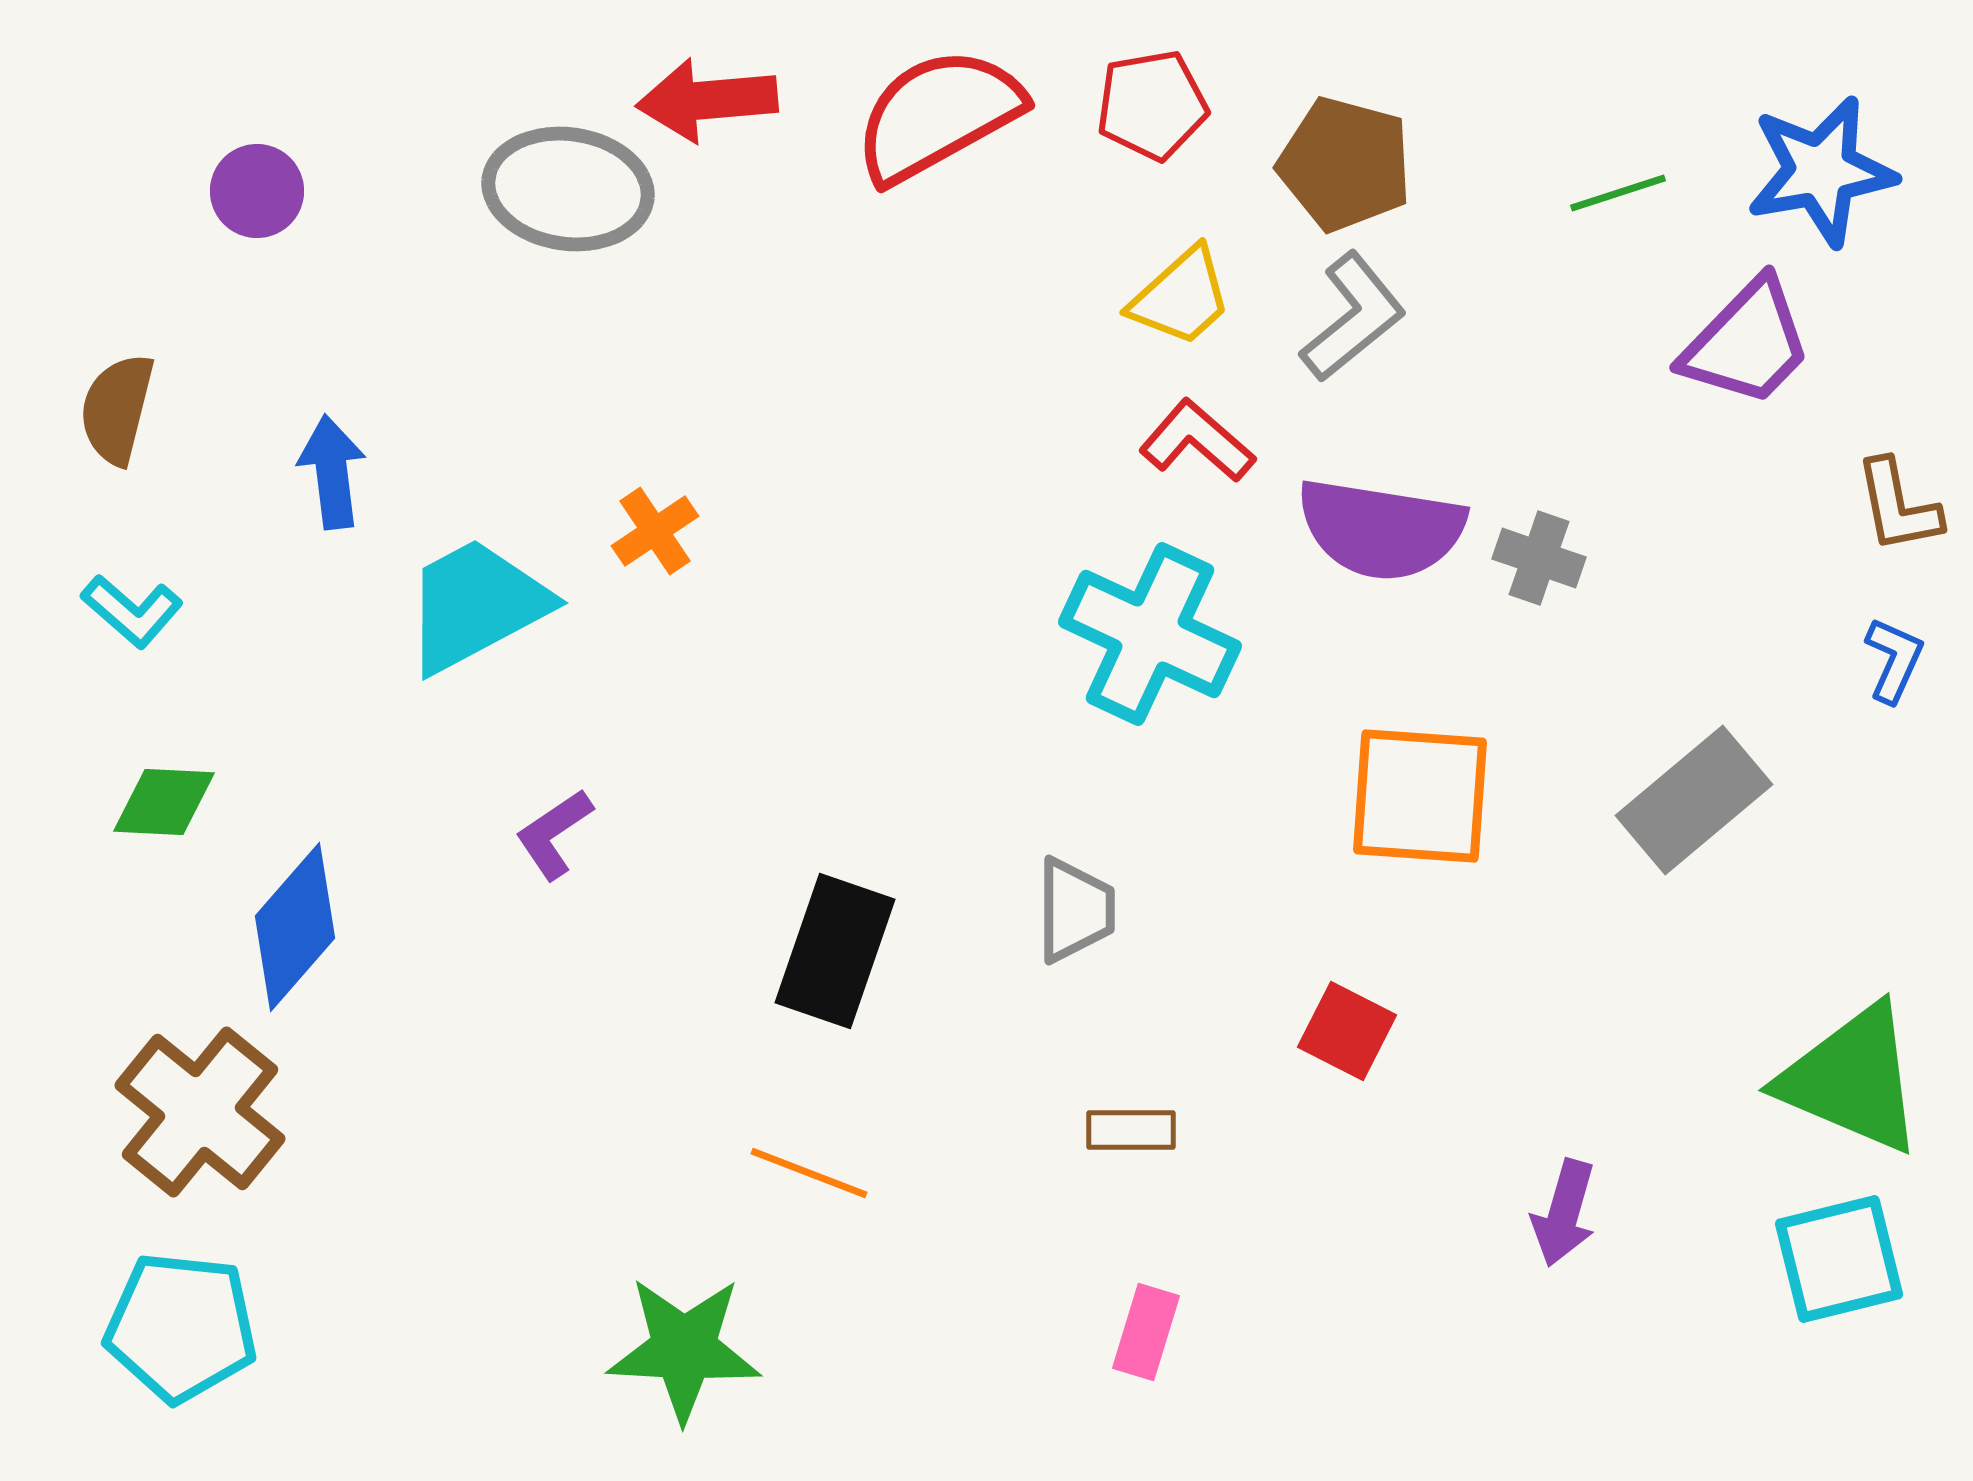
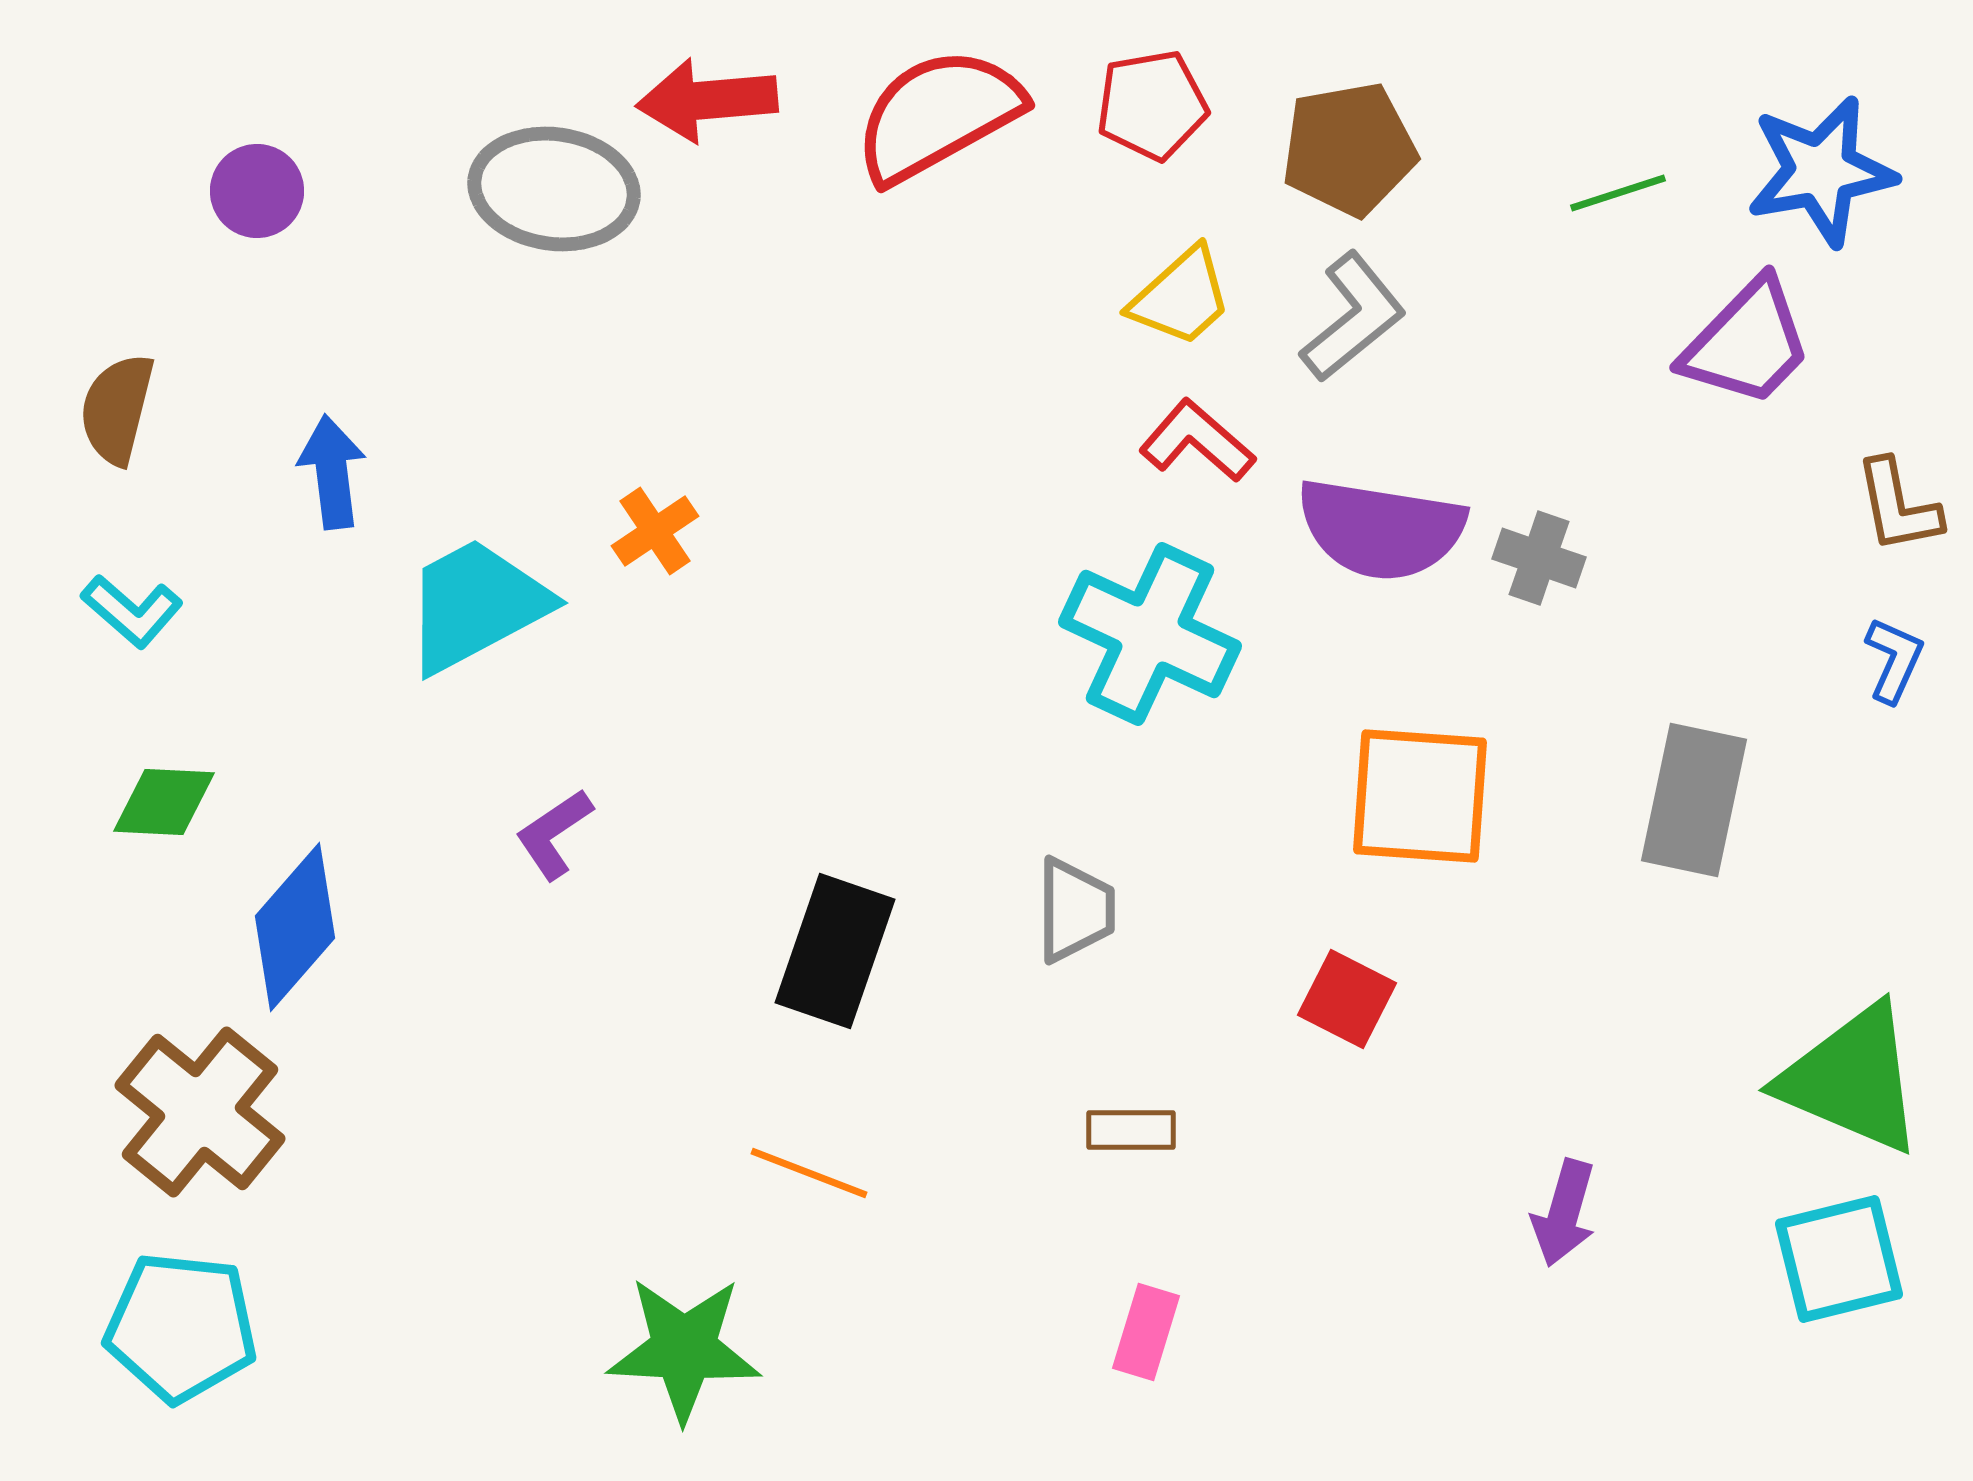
brown pentagon: moved 4 px right, 15 px up; rotated 25 degrees counterclockwise
gray ellipse: moved 14 px left
gray rectangle: rotated 38 degrees counterclockwise
red square: moved 32 px up
